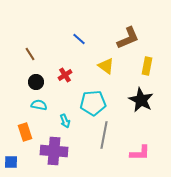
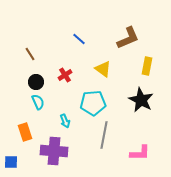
yellow triangle: moved 3 px left, 3 px down
cyan semicircle: moved 1 px left, 3 px up; rotated 56 degrees clockwise
